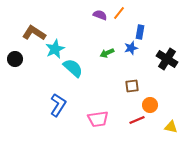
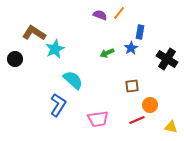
blue star: rotated 16 degrees counterclockwise
cyan semicircle: moved 12 px down
